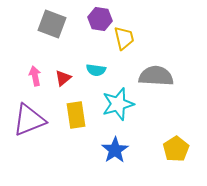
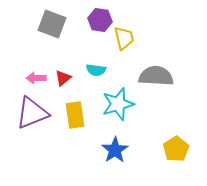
purple hexagon: moved 1 px down
pink arrow: moved 1 px right, 2 px down; rotated 78 degrees counterclockwise
yellow rectangle: moved 1 px left
purple triangle: moved 3 px right, 7 px up
